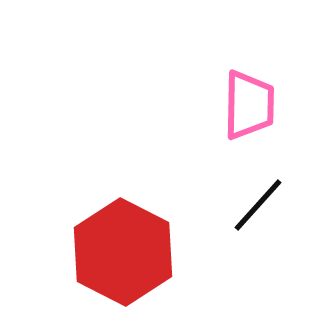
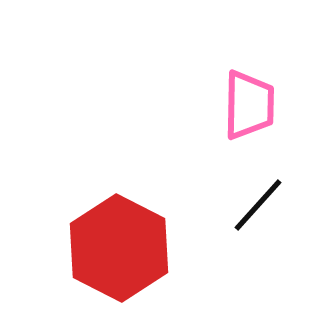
red hexagon: moved 4 px left, 4 px up
